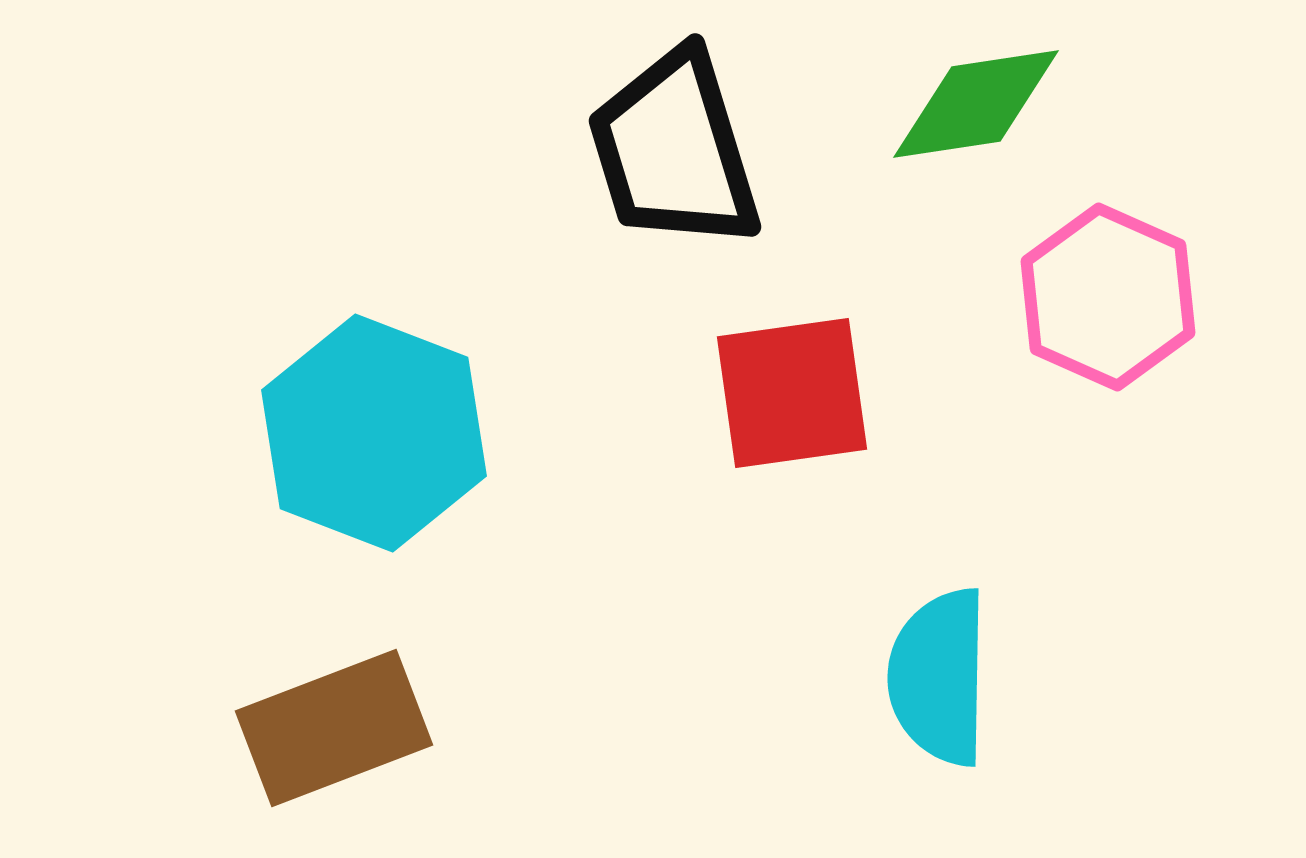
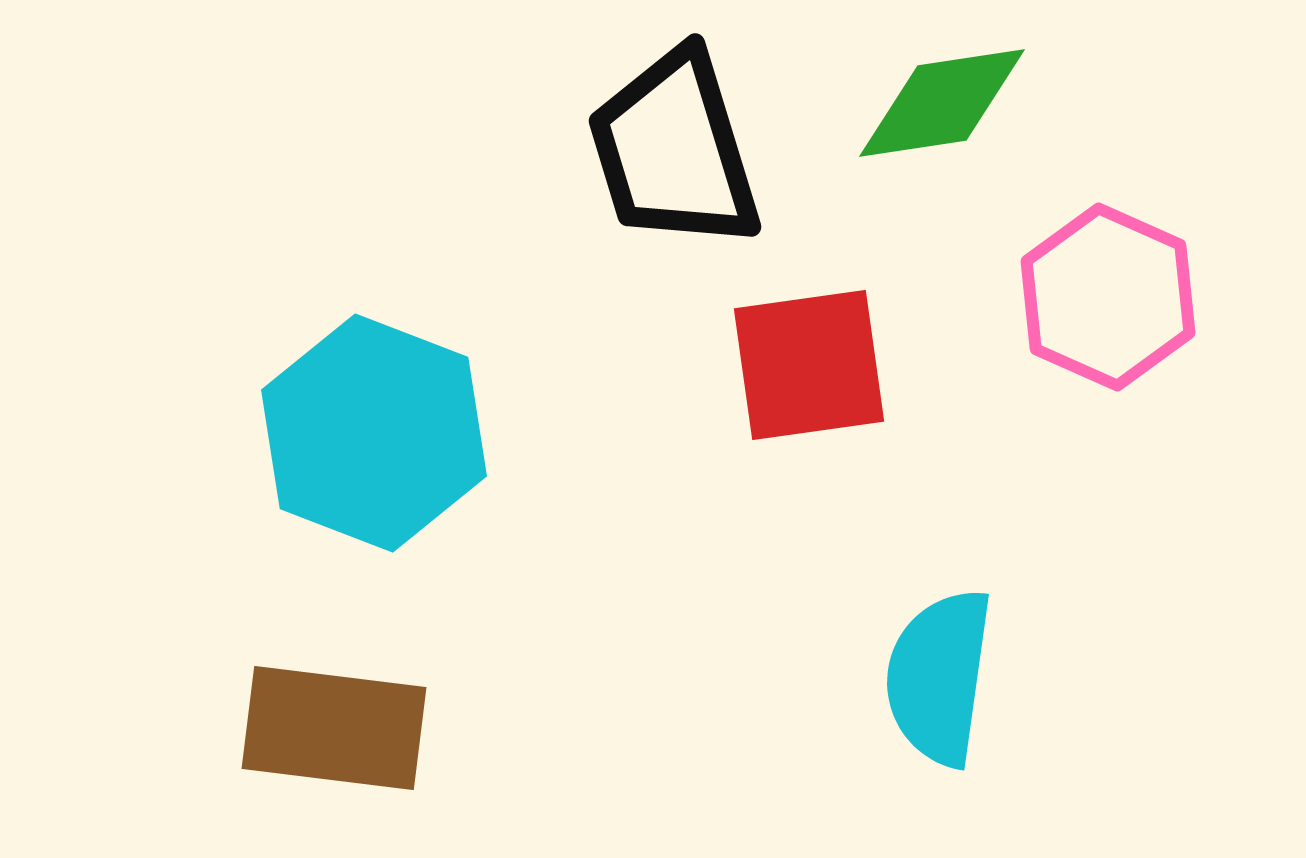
green diamond: moved 34 px left, 1 px up
red square: moved 17 px right, 28 px up
cyan semicircle: rotated 7 degrees clockwise
brown rectangle: rotated 28 degrees clockwise
